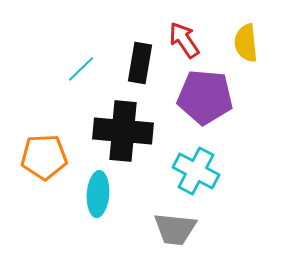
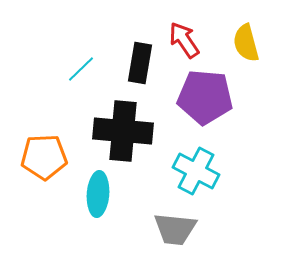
yellow semicircle: rotated 9 degrees counterclockwise
